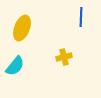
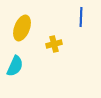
yellow cross: moved 10 px left, 13 px up
cyan semicircle: rotated 15 degrees counterclockwise
